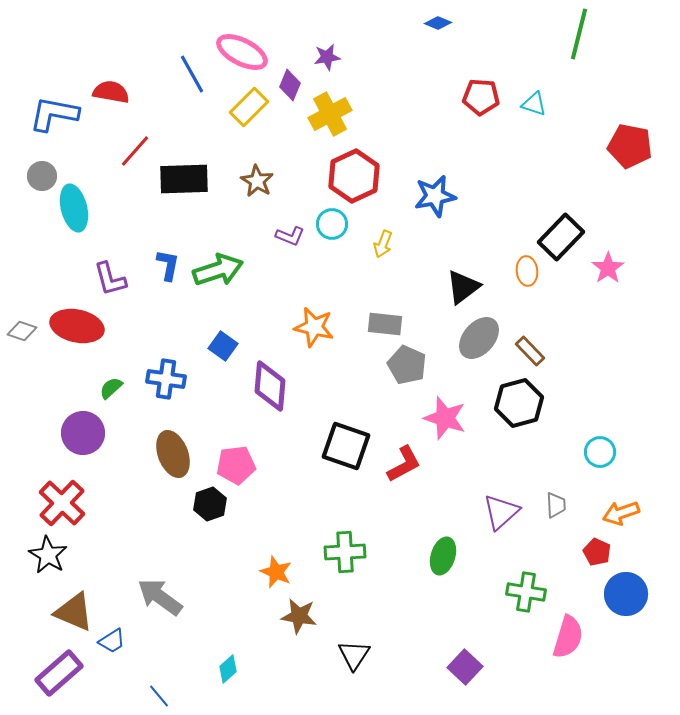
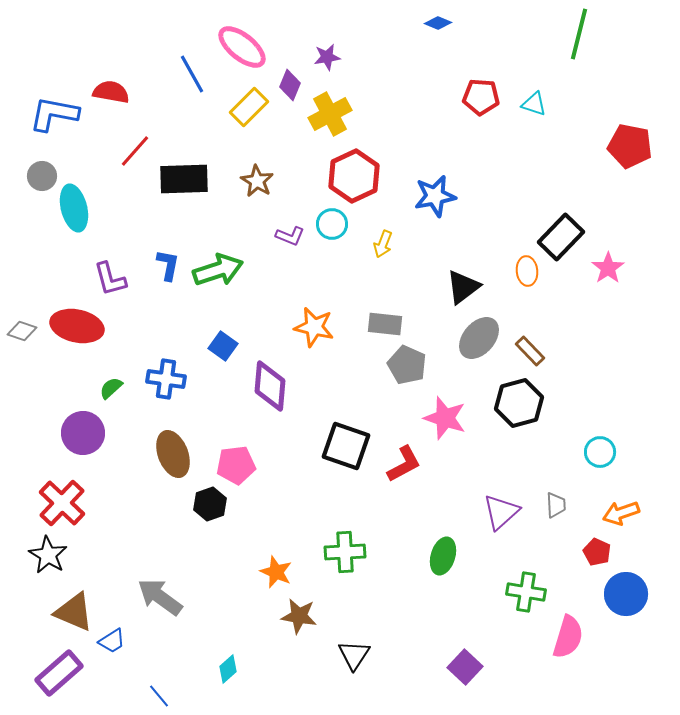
pink ellipse at (242, 52): moved 5 px up; rotated 12 degrees clockwise
